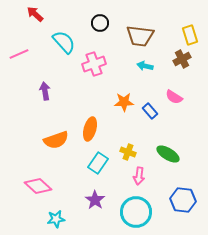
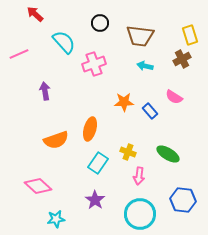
cyan circle: moved 4 px right, 2 px down
